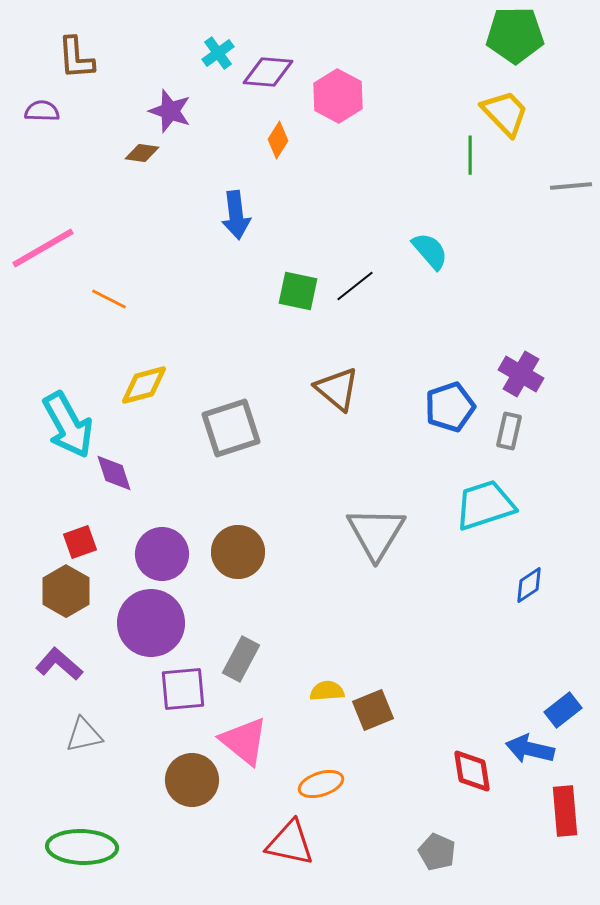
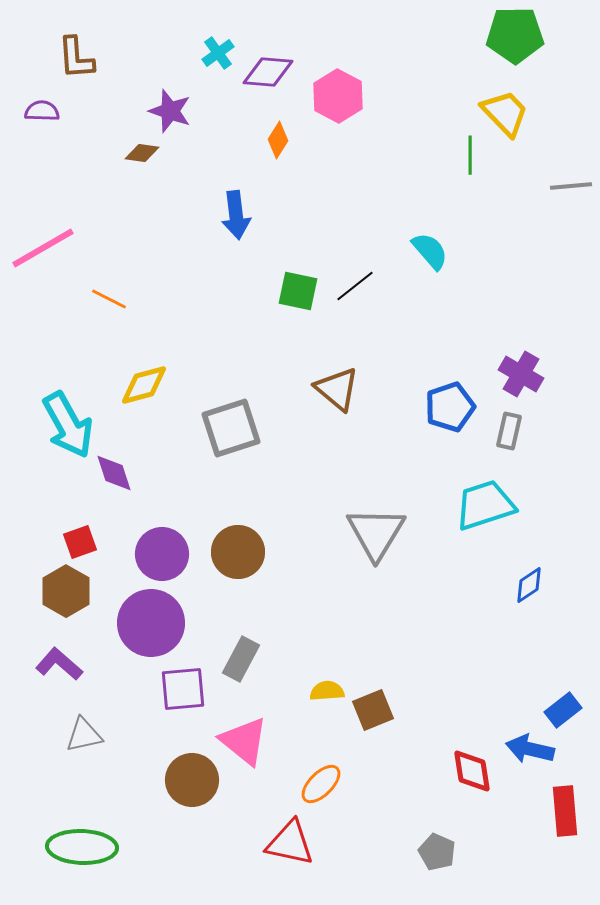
orange ellipse at (321, 784): rotated 27 degrees counterclockwise
